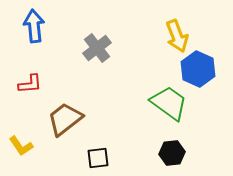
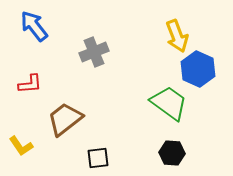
blue arrow: rotated 32 degrees counterclockwise
gray cross: moved 3 px left, 4 px down; rotated 16 degrees clockwise
black hexagon: rotated 10 degrees clockwise
